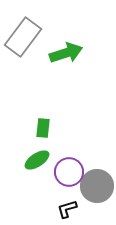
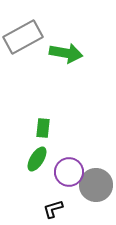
gray rectangle: rotated 24 degrees clockwise
green arrow: rotated 28 degrees clockwise
green ellipse: moved 1 px up; rotated 25 degrees counterclockwise
gray circle: moved 1 px left, 1 px up
black L-shape: moved 14 px left
